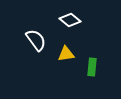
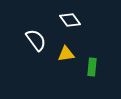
white diamond: rotated 15 degrees clockwise
